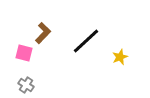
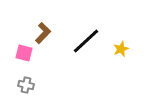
yellow star: moved 1 px right, 8 px up
gray cross: rotated 21 degrees counterclockwise
